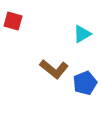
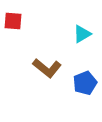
red square: rotated 12 degrees counterclockwise
brown L-shape: moved 7 px left, 1 px up
